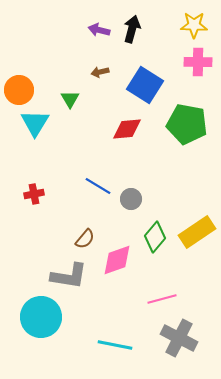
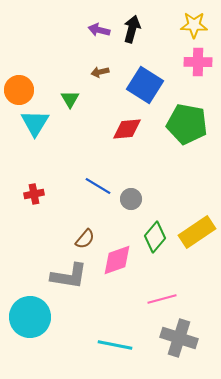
cyan circle: moved 11 px left
gray cross: rotated 9 degrees counterclockwise
